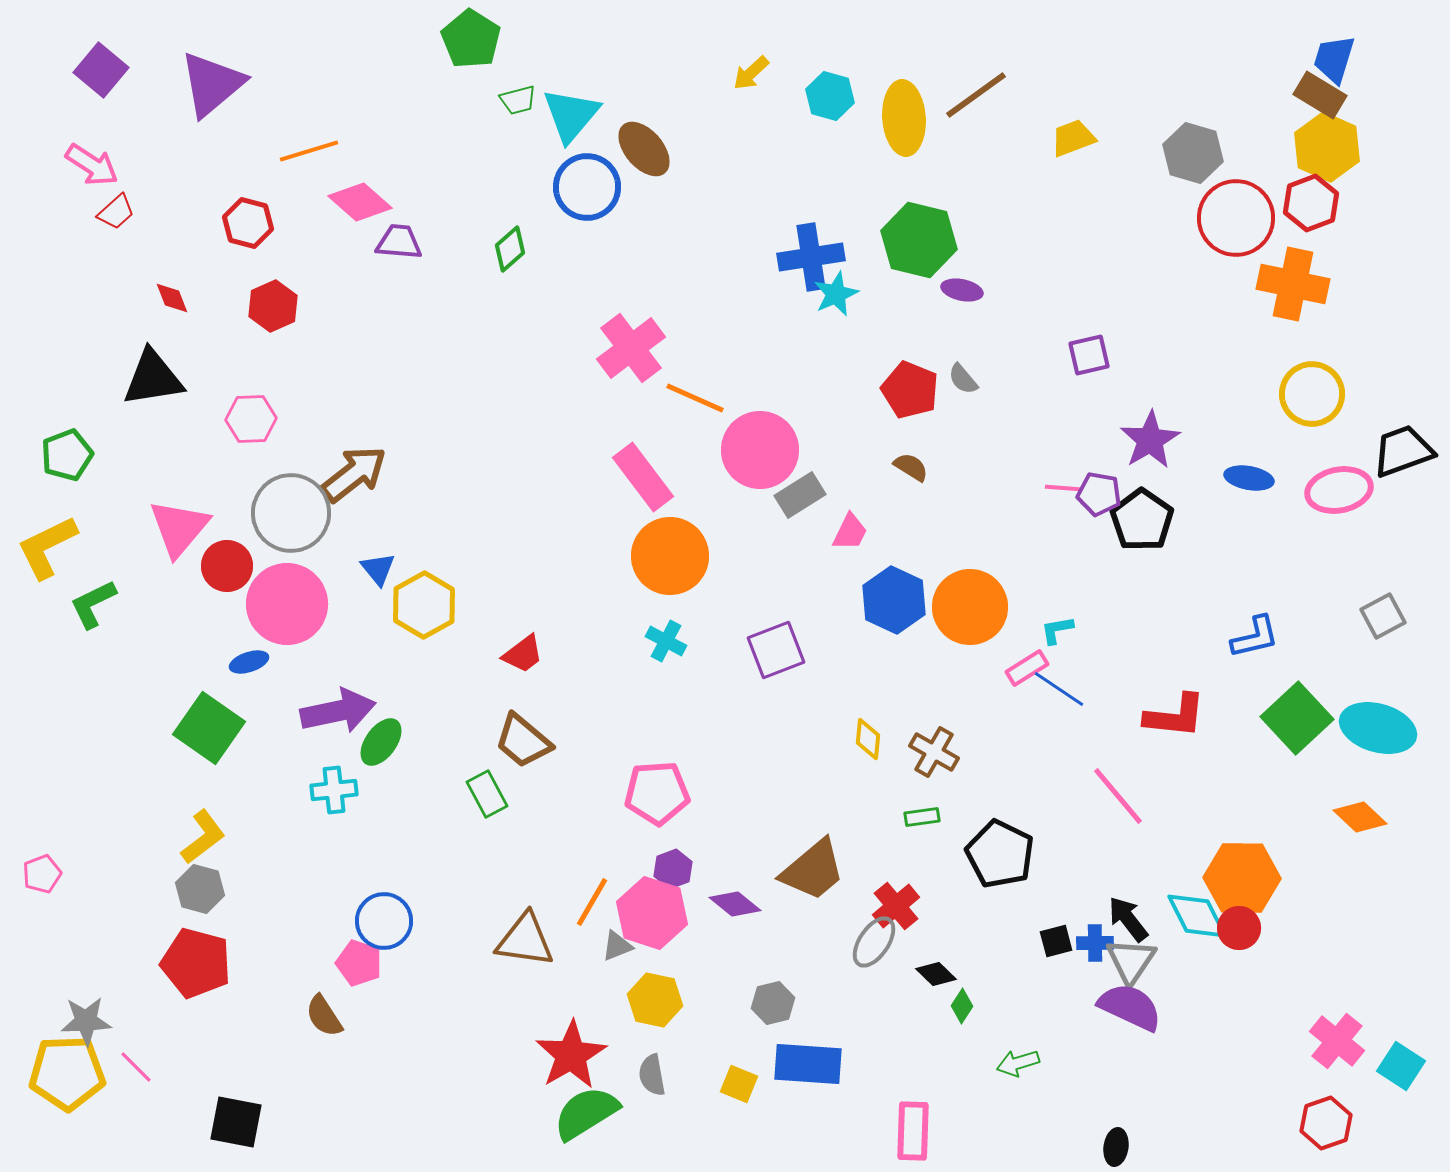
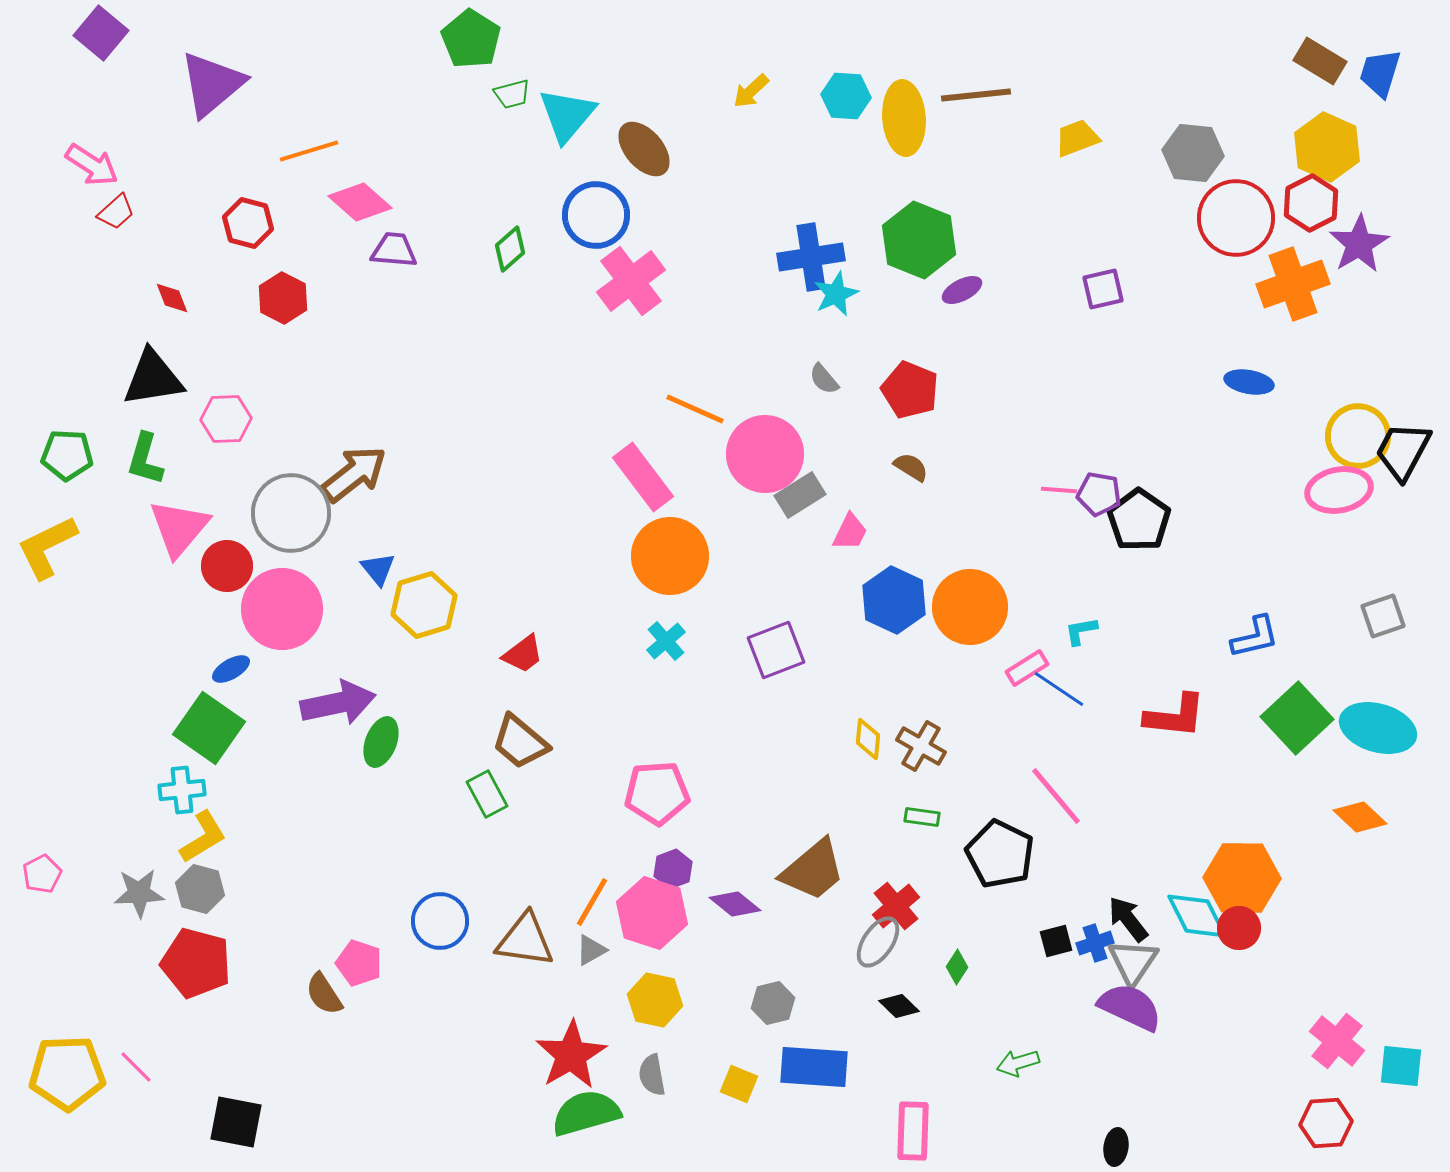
blue trapezoid at (1334, 59): moved 46 px right, 14 px down
purple square at (101, 70): moved 37 px up
yellow arrow at (751, 73): moved 18 px down
brown line at (976, 95): rotated 30 degrees clockwise
brown rectangle at (1320, 95): moved 34 px up
cyan hexagon at (830, 96): moved 16 px right; rotated 12 degrees counterclockwise
green trapezoid at (518, 100): moved 6 px left, 6 px up
cyan triangle at (571, 115): moved 4 px left
yellow trapezoid at (1073, 138): moved 4 px right
gray hexagon at (1193, 153): rotated 10 degrees counterclockwise
blue circle at (587, 187): moved 9 px right, 28 px down
red hexagon at (1311, 203): rotated 6 degrees counterclockwise
green hexagon at (919, 240): rotated 8 degrees clockwise
purple trapezoid at (399, 242): moved 5 px left, 8 px down
orange cross at (1293, 284): rotated 32 degrees counterclockwise
purple ellipse at (962, 290): rotated 39 degrees counterclockwise
red hexagon at (273, 306): moved 10 px right, 8 px up; rotated 9 degrees counterclockwise
pink cross at (631, 348): moved 67 px up
purple square at (1089, 355): moved 14 px right, 66 px up
gray semicircle at (963, 379): moved 139 px left
yellow circle at (1312, 394): moved 46 px right, 42 px down
orange line at (695, 398): moved 11 px down
pink hexagon at (251, 419): moved 25 px left
purple star at (1150, 440): moved 209 px right, 196 px up
pink circle at (760, 450): moved 5 px right, 4 px down
black trapezoid at (1403, 451): rotated 42 degrees counterclockwise
green pentagon at (67, 455): rotated 24 degrees clockwise
blue ellipse at (1249, 478): moved 96 px up
pink line at (1063, 488): moved 4 px left, 2 px down
black pentagon at (1142, 520): moved 3 px left
green L-shape at (93, 604): moved 52 px right, 145 px up; rotated 48 degrees counterclockwise
pink circle at (287, 604): moved 5 px left, 5 px down
yellow hexagon at (424, 605): rotated 12 degrees clockwise
gray square at (1383, 616): rotated 9 degrees clockwise
cyan L-shape at (1057, 630): moved 24 px right, 1 px down
cyan cross at (666, 641): rotated 21 degrees clockwise
blue ellipse at (249, 662): moved 18 px left, 7 px down; rotated 12 degrees counterclockwise
purple arrow at (338, 711): moved 8 px up
brown trapezoid at (523, 741): moved 3 px left, 1 px down
green ellipse at (381, 742): rotated 15 degrees counterclockwise
brown cross at (934, 752): moved 13 px left, 6 px up
cyan cross at (334, 790): moved 152 px left
pink line at (1118, 796): moved 62 px left
green rectangle at (922, 817): rotated 16 degrees clockwise
yellow L-shape at (203, 837): rotated 6 degrees clockwise
pink pentagon at (42, 874): rotated 6 degrees counterclockwise
blue circle at (384, 921): moved 56 px right
gray ellipse at (874, 942): moved 4 px right
blue cross at (1095, 943): rotated 18 degrees counterclockwise
gray triangle at (617, 946): moved 26 px left, 4 px down; rotated 8 degrees counterclockwise
gray triangle at (1131, 961): moved 2 px right, 1 px down
black diamond at (936, 974): moved 37 px left, 32 px down
green diamond at (962, 1006): moved 5 px left, 39 px up
brown semicircle at (324, 1016): moved 22 px up
gray star at (86, 1021): moved 53 px right, 128 px up
blue rectangle at (808, 1064): moved 6 px right, 3 px down
cyan square at (1401, 1066): rotated 27 degrees counterclockwise
green semicircle at (586, 1113): rotated 16 degrees clockwise
red hexagon at (1326, 1123): rotated 15 degrees clockwise
